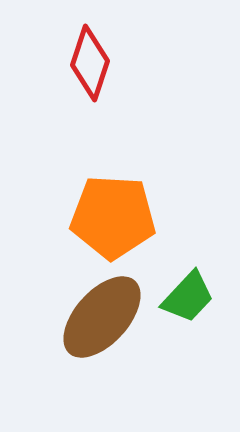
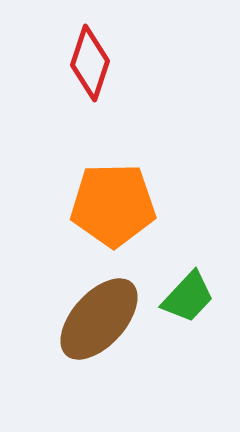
orange pentagon: moved 12 px up; rotated 4 degrees counterclockwise
brown ellipse: moved 3 px left, 2 px down
